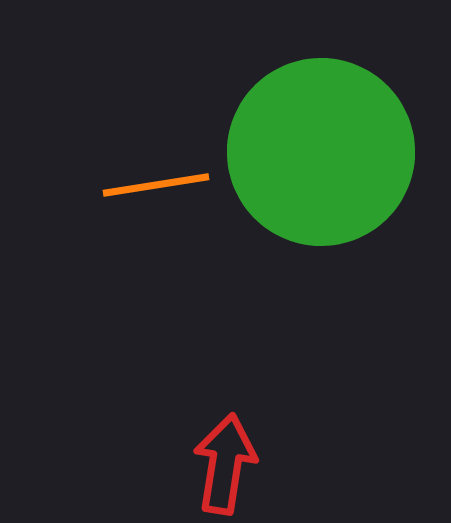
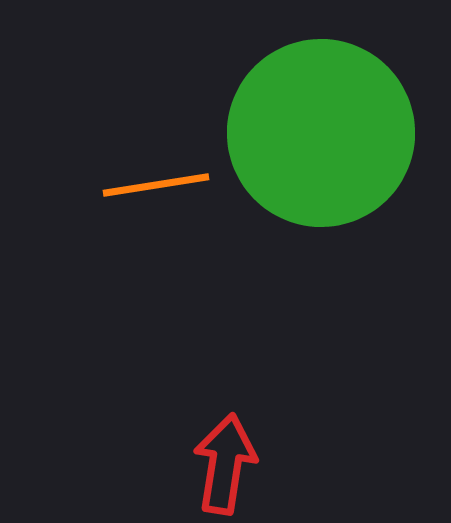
green circle: moved 19 px up
